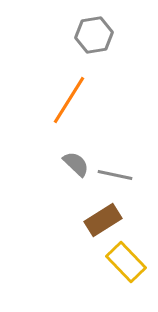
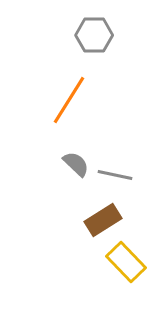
gray hexagon: rotated 9 degrees clockwise
